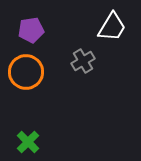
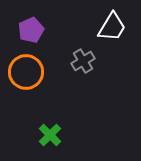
purple pentagon: rotated 15 degrees counterclockwise
green cross: moved 22 px right, 7 px up
